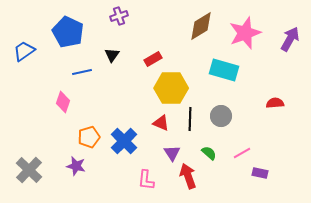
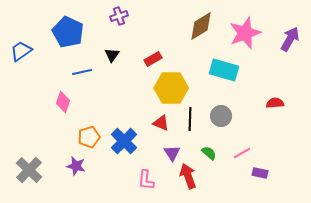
blue trapezoid: moved 3 px left
